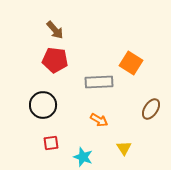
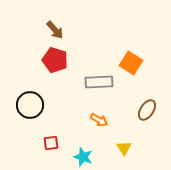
red pentagon: rotated 10 degrees clockwise
black circle: moved 13 px left
brown ellipse: moved 4 px left, 1 px down
